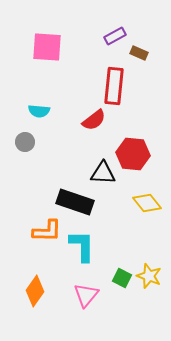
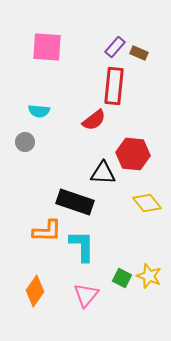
purple rectangle: moved 11 px down; rotated 20 degrees counterclockwise
